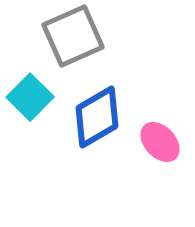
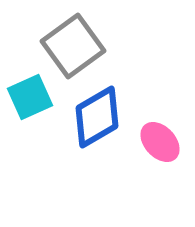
gray square: moved 10 px down; rotated 12 degrees counterclockwise
cyan square: rotated 21 degrees clockwise
